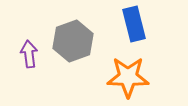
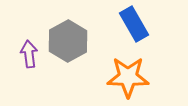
blue rectangle: rotated 16 degrees counterclockwise
gray hexagon: moved 5 px left; rotated 9 degrees counterclockwise
